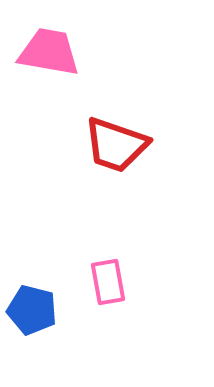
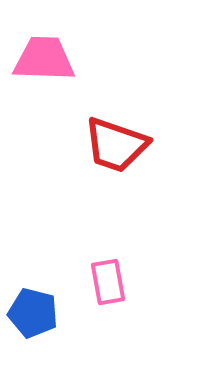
pink trapezoid: moved 5 px left, 7 px down; rotated 8 degrees counterclockwise
blue pentagon: moved 1 px right, 3 px down
